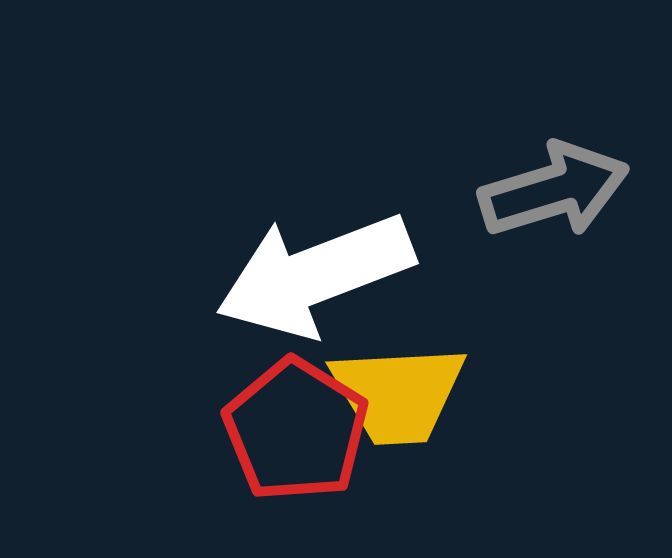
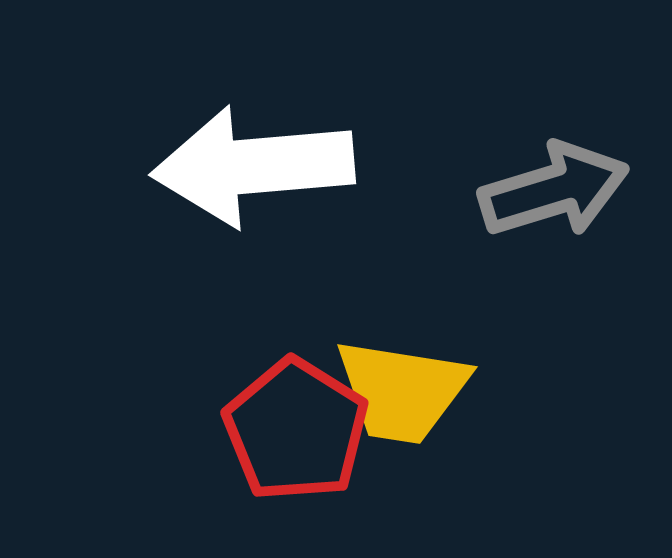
white arrow: moved 62 px left, 109 px up; rotated 16 degrees clockwise
yellow trapezoid: moved 4 px right, 3 px up; rotated 12 degrees clockwise
